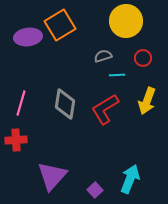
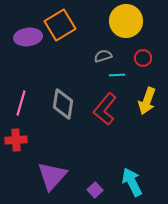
gray diamond: moved 2 px left
red L-shape: rotated 20 degrees counterclockwise
cyan arrow: moved 2 px right, 3 px down; rotated 48 degrees counterclockwise
